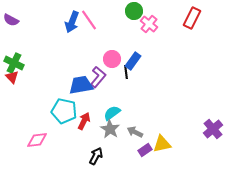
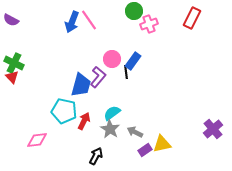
pink cross: rotated 30 degrees clockwise
blue trapezoid: rotated 115 degrees clockwise
